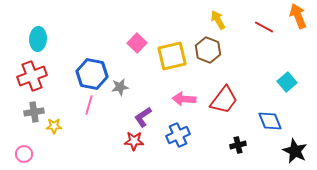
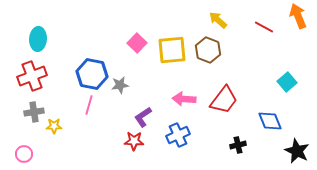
yellow arrow: rotated 18 degrees counterclockwise
yellow square: moved 6 px up; rotated 8 degrees clockwise
gray star: moved 2 px up
black star: moved 2 px right
